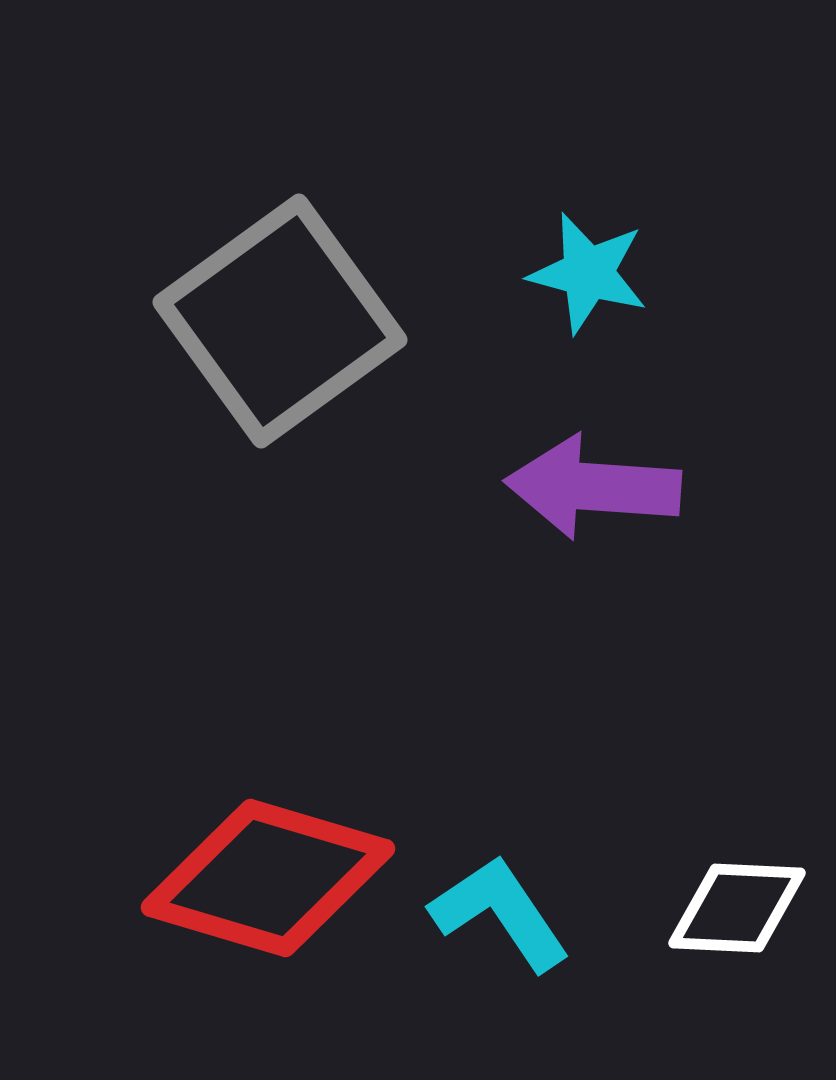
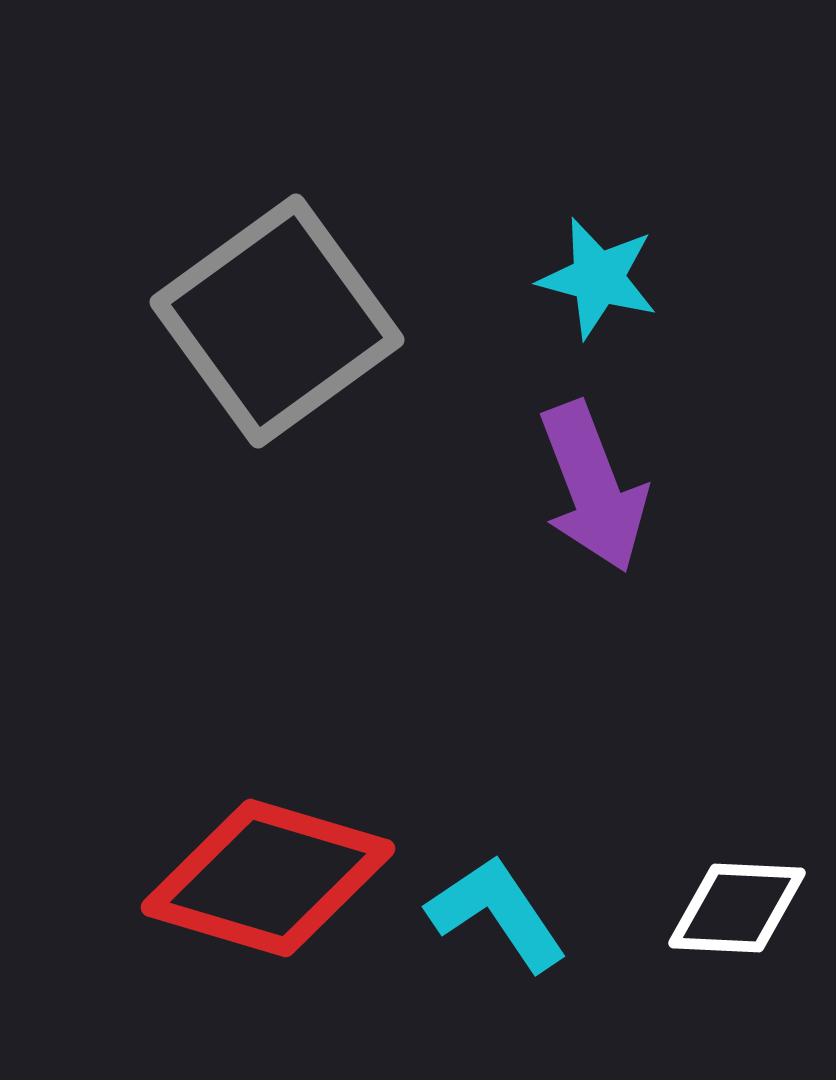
cyan star: moved 10 px right, 5 px down
gray square: moved 3 px left
purple arrow: rotated 115 degrees counterclockwise
cyan L-shape: moved 3 px left
